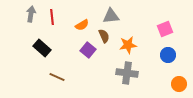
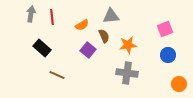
brown line: moved 2 px up
